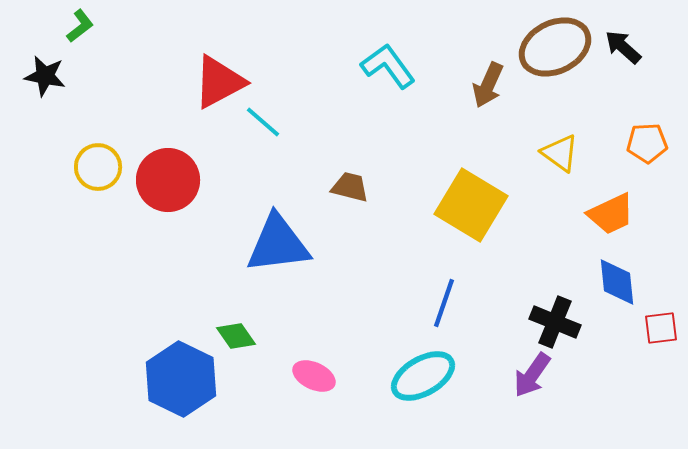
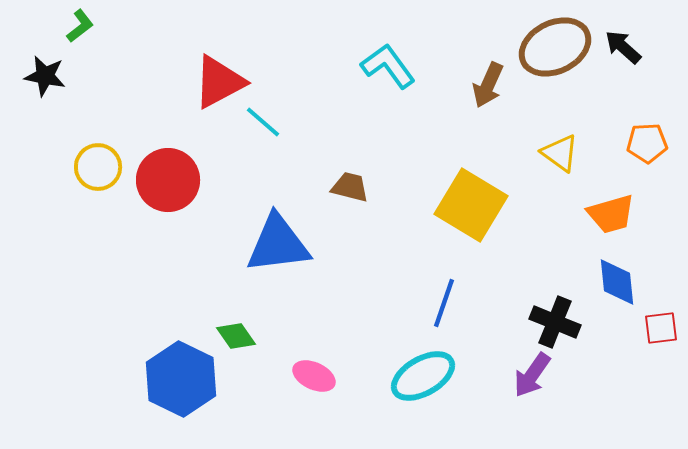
orange trapezoid: rotated 9 degrees clockwise
